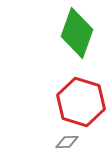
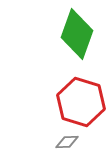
green diamond: moved 1 px down
